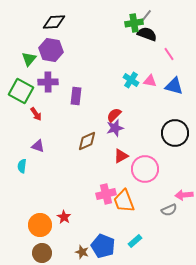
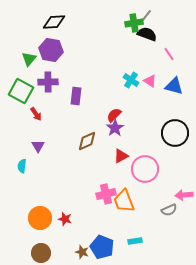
pink triangle: rotated 24 degrees clockwise
purple star: rotated 18 degrees counterclockwise
purple triangle: rotated 40 degrees clockwise
red star: moved 1 px right, 2 px down; rotated 16 degrees counterclockwise
orange circle: moved 7 px up
cyan rectangle: rotated 32 degrees clockwise
blue pentagon: moved 1 px left, 1 px down
brown circle: moved 1 px left
